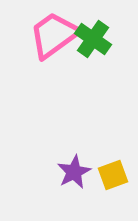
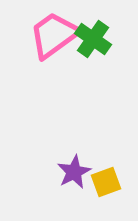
yellow square: moved 7 px left, 7 px down
